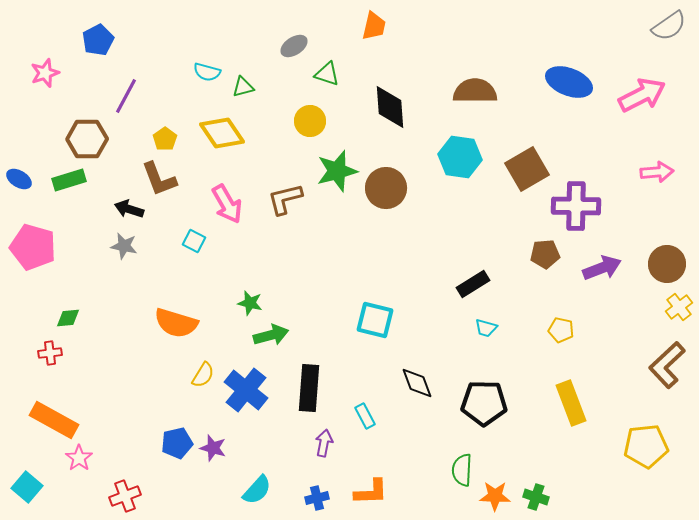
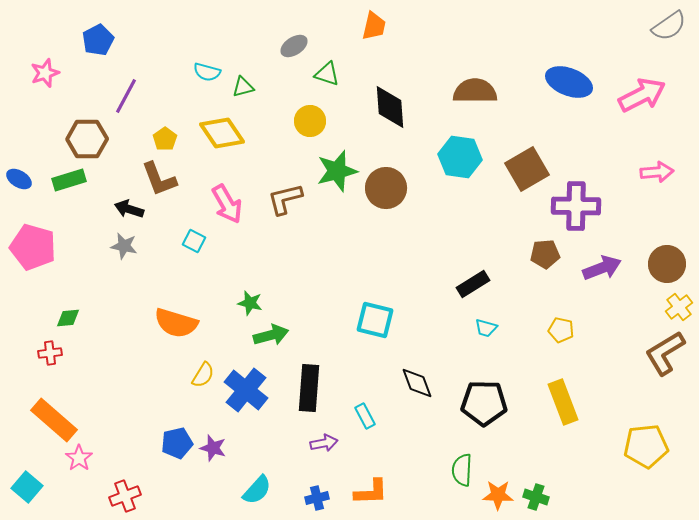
brown L-shape at (667, 365): moved 2 px left, 12 px up; rotated 12 degrees clockwise
yellow rectangle at (571, 403): moved 8 px left, 1 px up
orange rectangle at (54, 420): rotated 12 degrees clockwise
purple arrow at (324, 443): rotated 68 degrees clockwise
orange star at (495, 496): moved 3 px right, 1 px up
